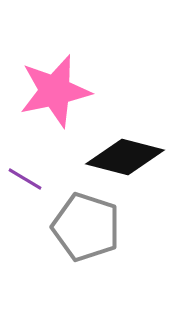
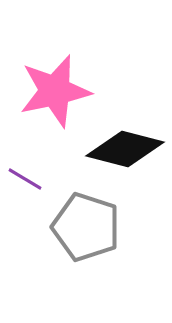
black diamond: moved 8 px up
